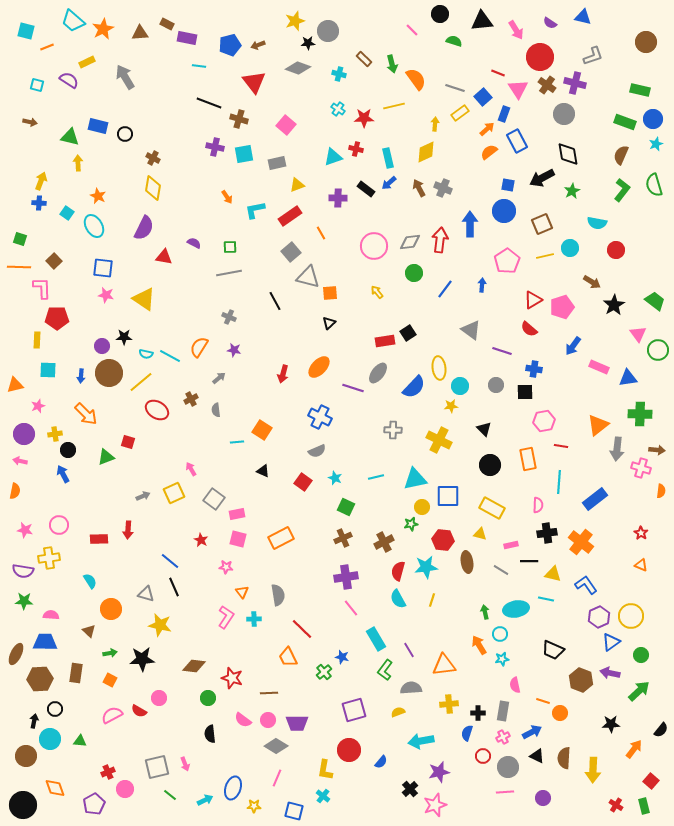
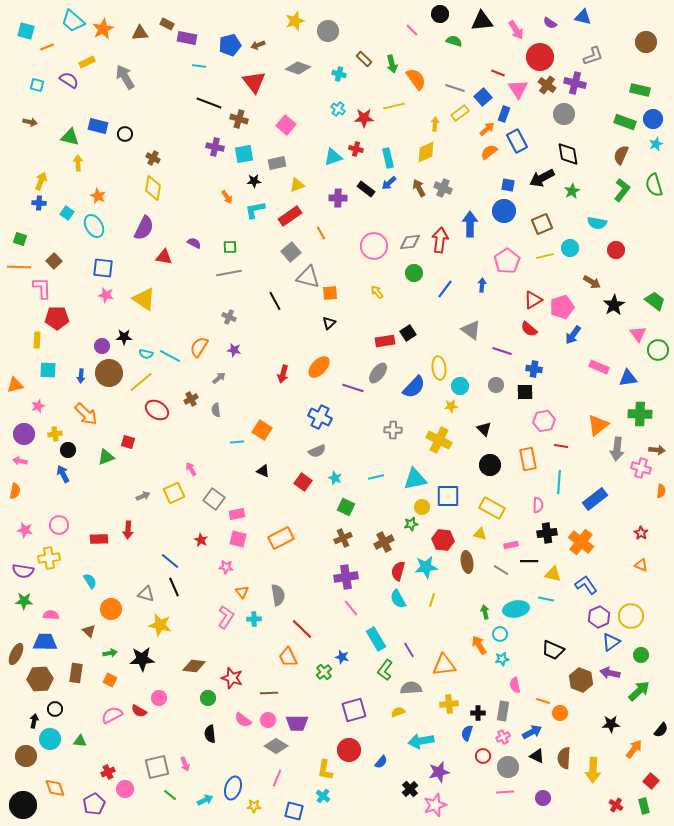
black star at (308, 43): moved 54 px left, 138 px down
blue arrow at (573, 346): moved 11 px up
